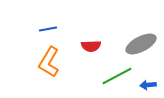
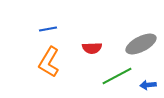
red semicircle: moved 1 px right, 2 px down
